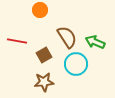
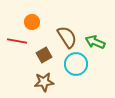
orange circle: moved 8 px left, 12 px down
